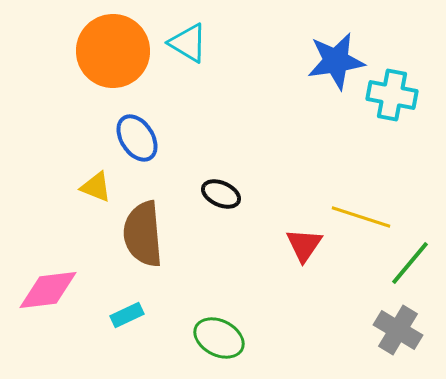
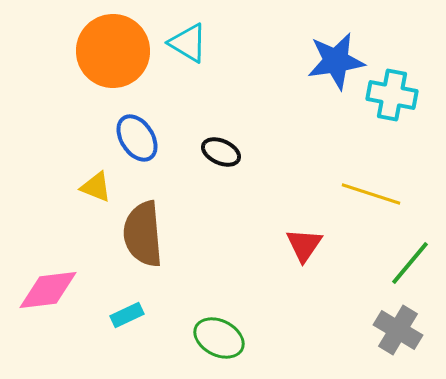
black ellipse: moved 42 px up
yellow line: moved 10 px right, 23 px up
